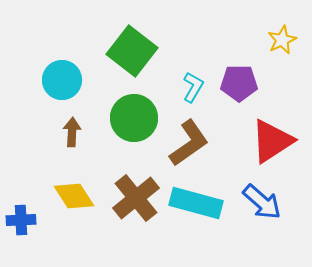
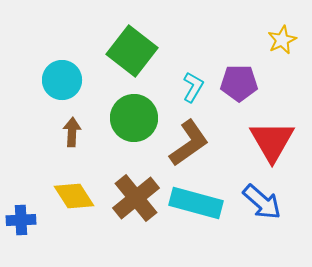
red triangle: rotated 27 degrees counterclockwise
